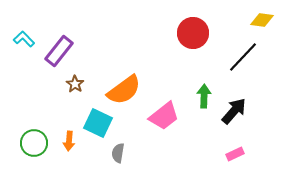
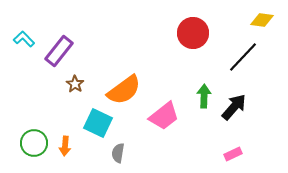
black arrow: moved 4 px up
orange arrow: moved 4 px left, 5 px down
pink rectangle: moved 2 px left
